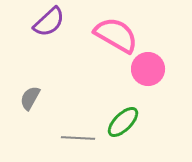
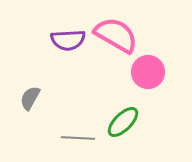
purple semicircle: moved 19 px right, 18 px down; rotated 40 degrees clockwise
pink circle: moved 3 px down
